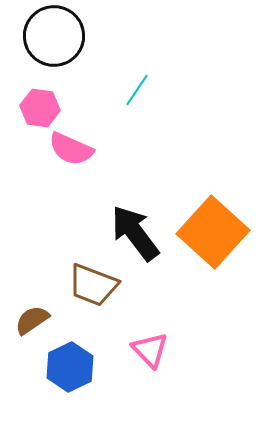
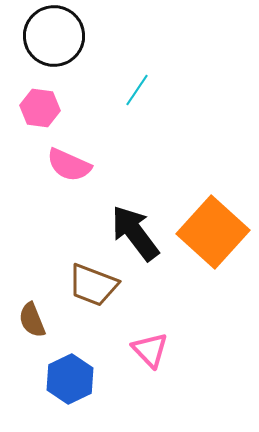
pink semicircle: moved 2 px left, 16 px down
brown semicircle: rotated 78 degrees counterclockwise
blue hexagon: moved 12 px down
